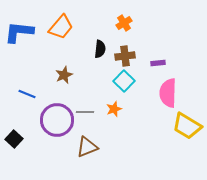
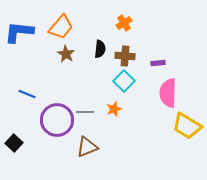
brown cross: rotated 12 degrees clockwise
brown star: moved 2 px right, 21 px up; rotated 18 degrees counterclockwise
black square: moved 4 px down
